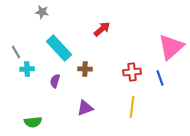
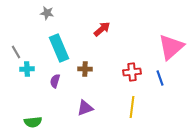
gray star: moved 5 px right, 1 px down
cyan rectangle: rotated 20 degrees clockwise
